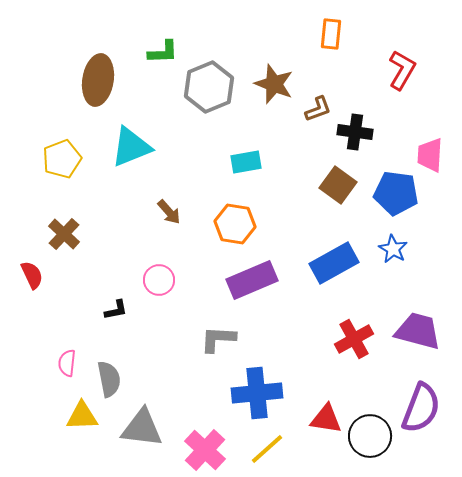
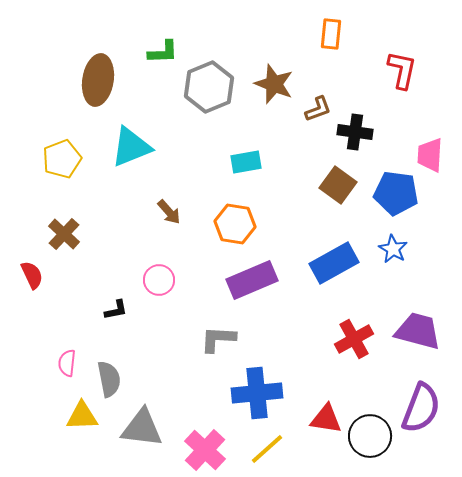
red L-shape: rotated 18 degrees counterclockwise
